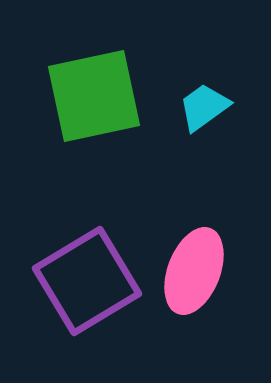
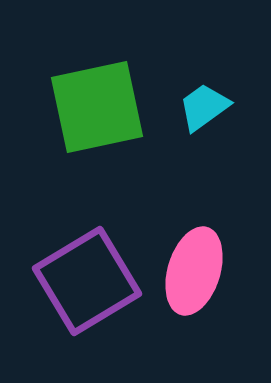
green square: moved 3 px right, 11 px down
pink ellipse: rotated 4 degrees counterclockwise
